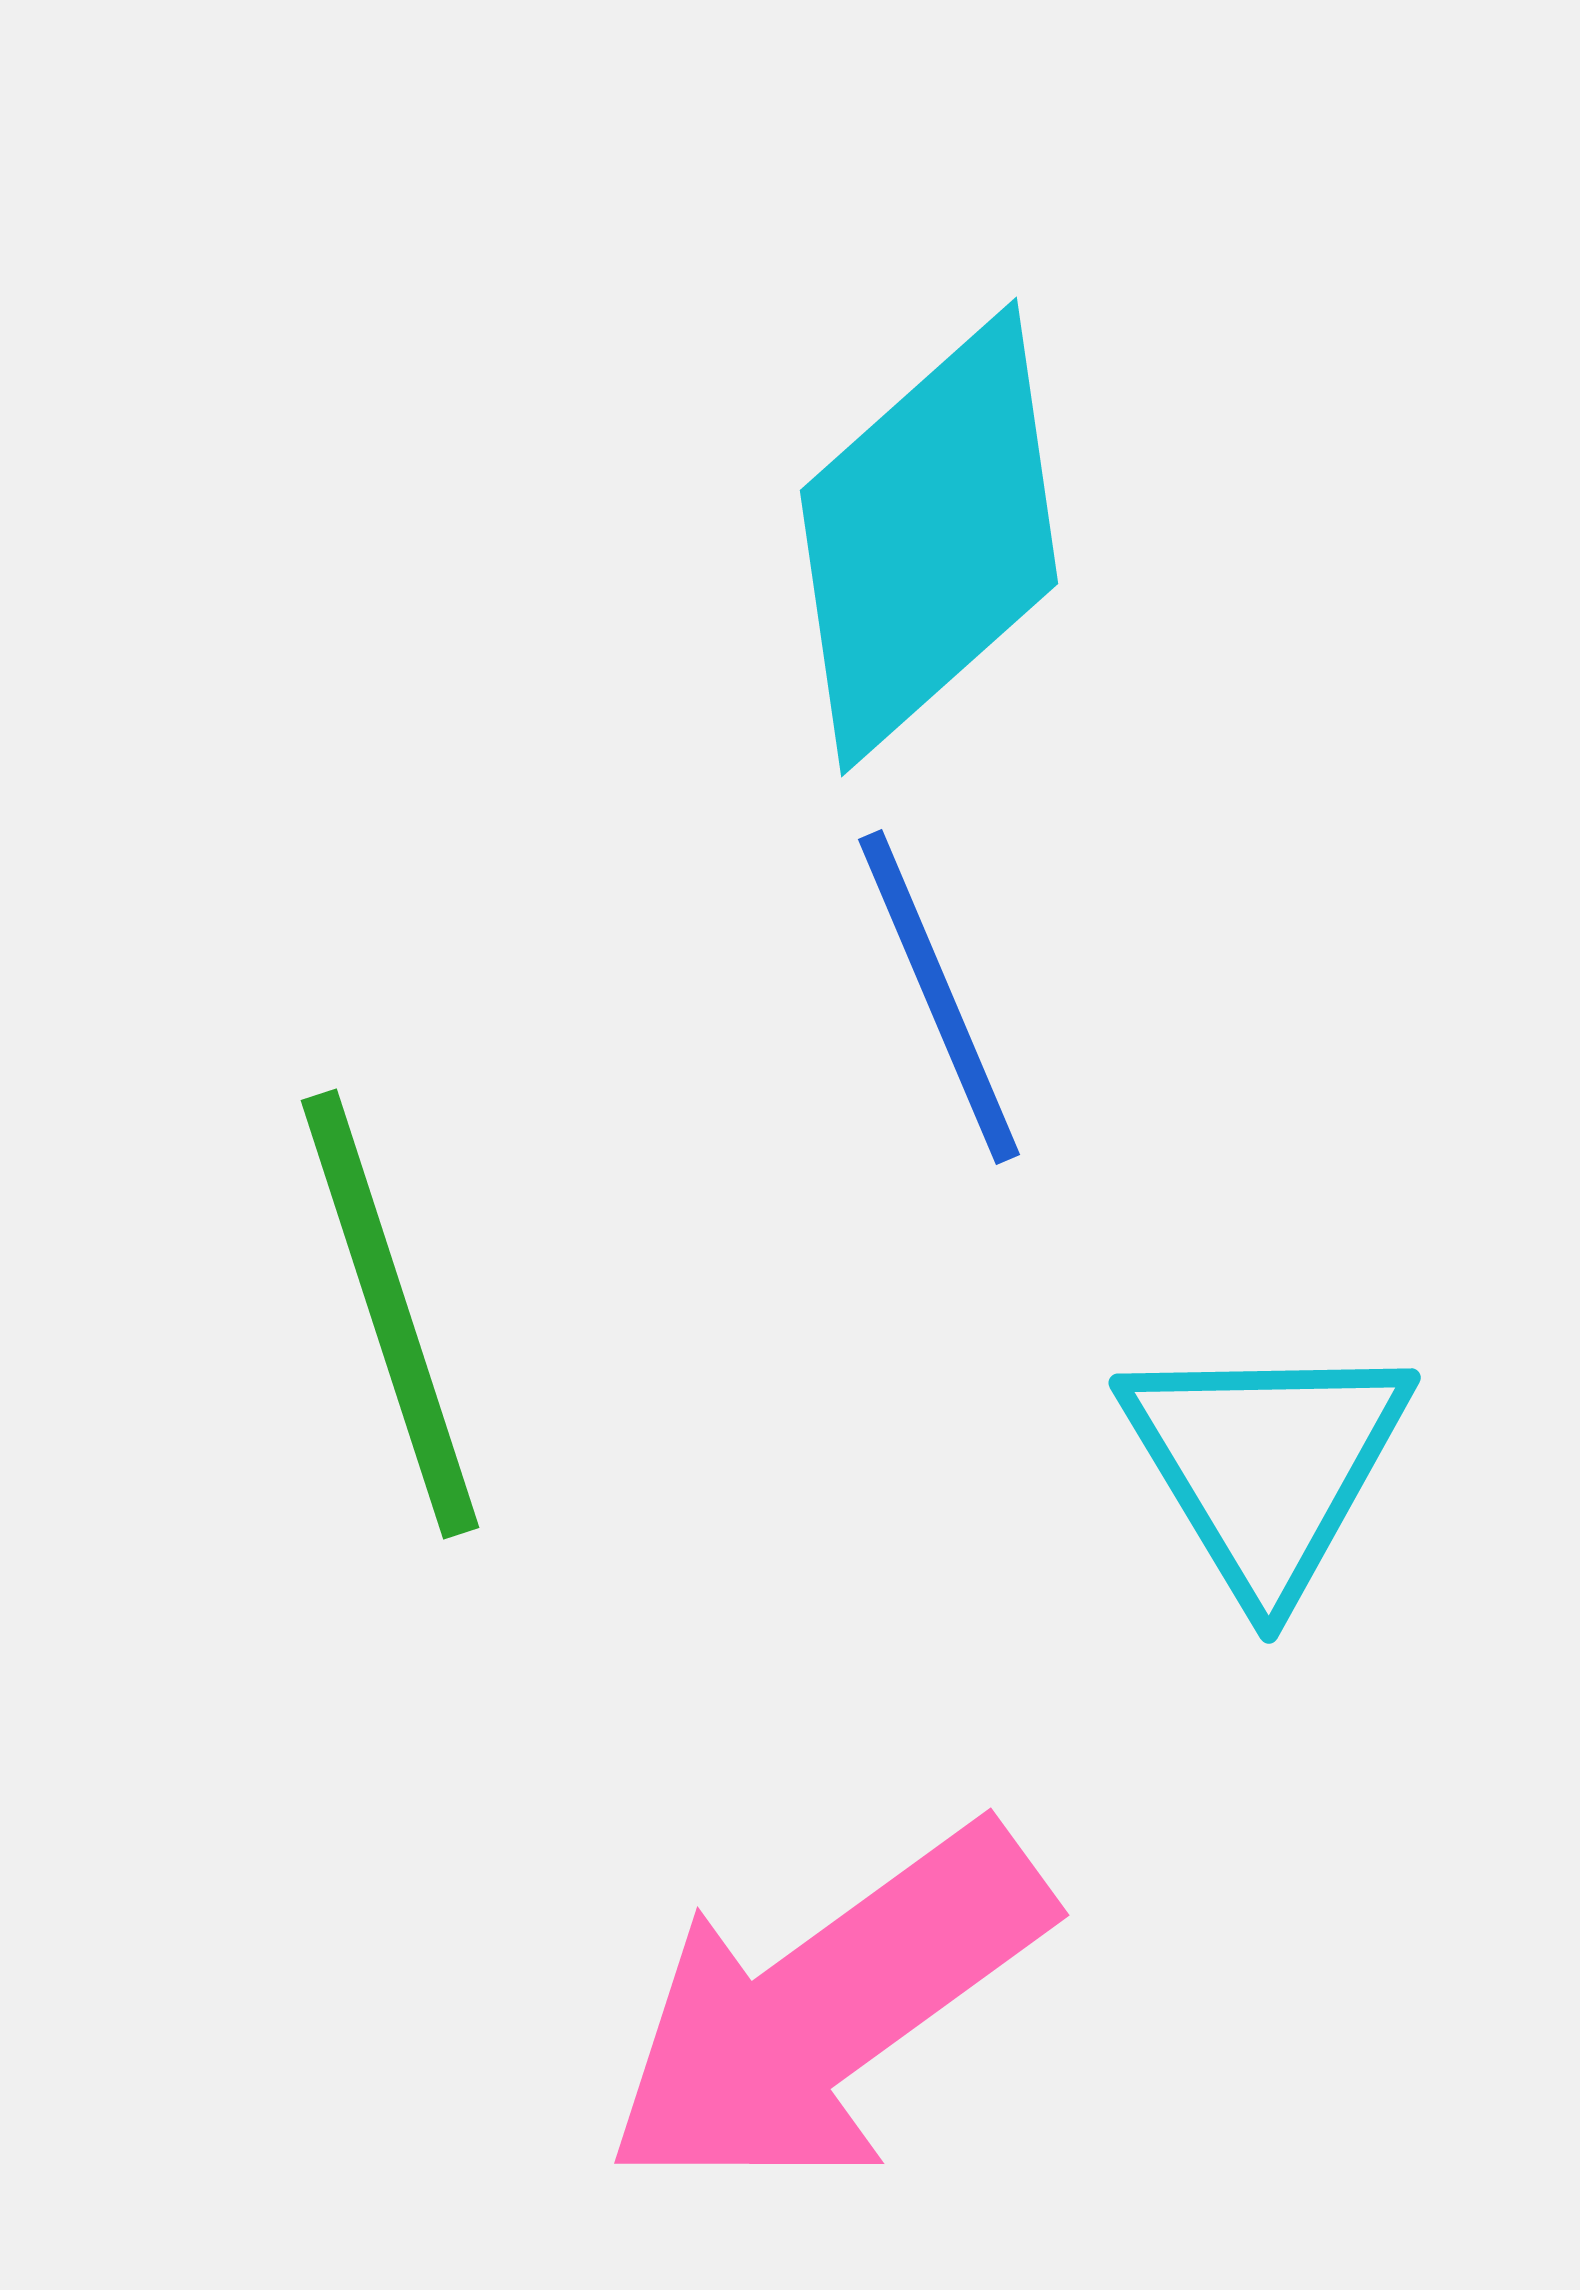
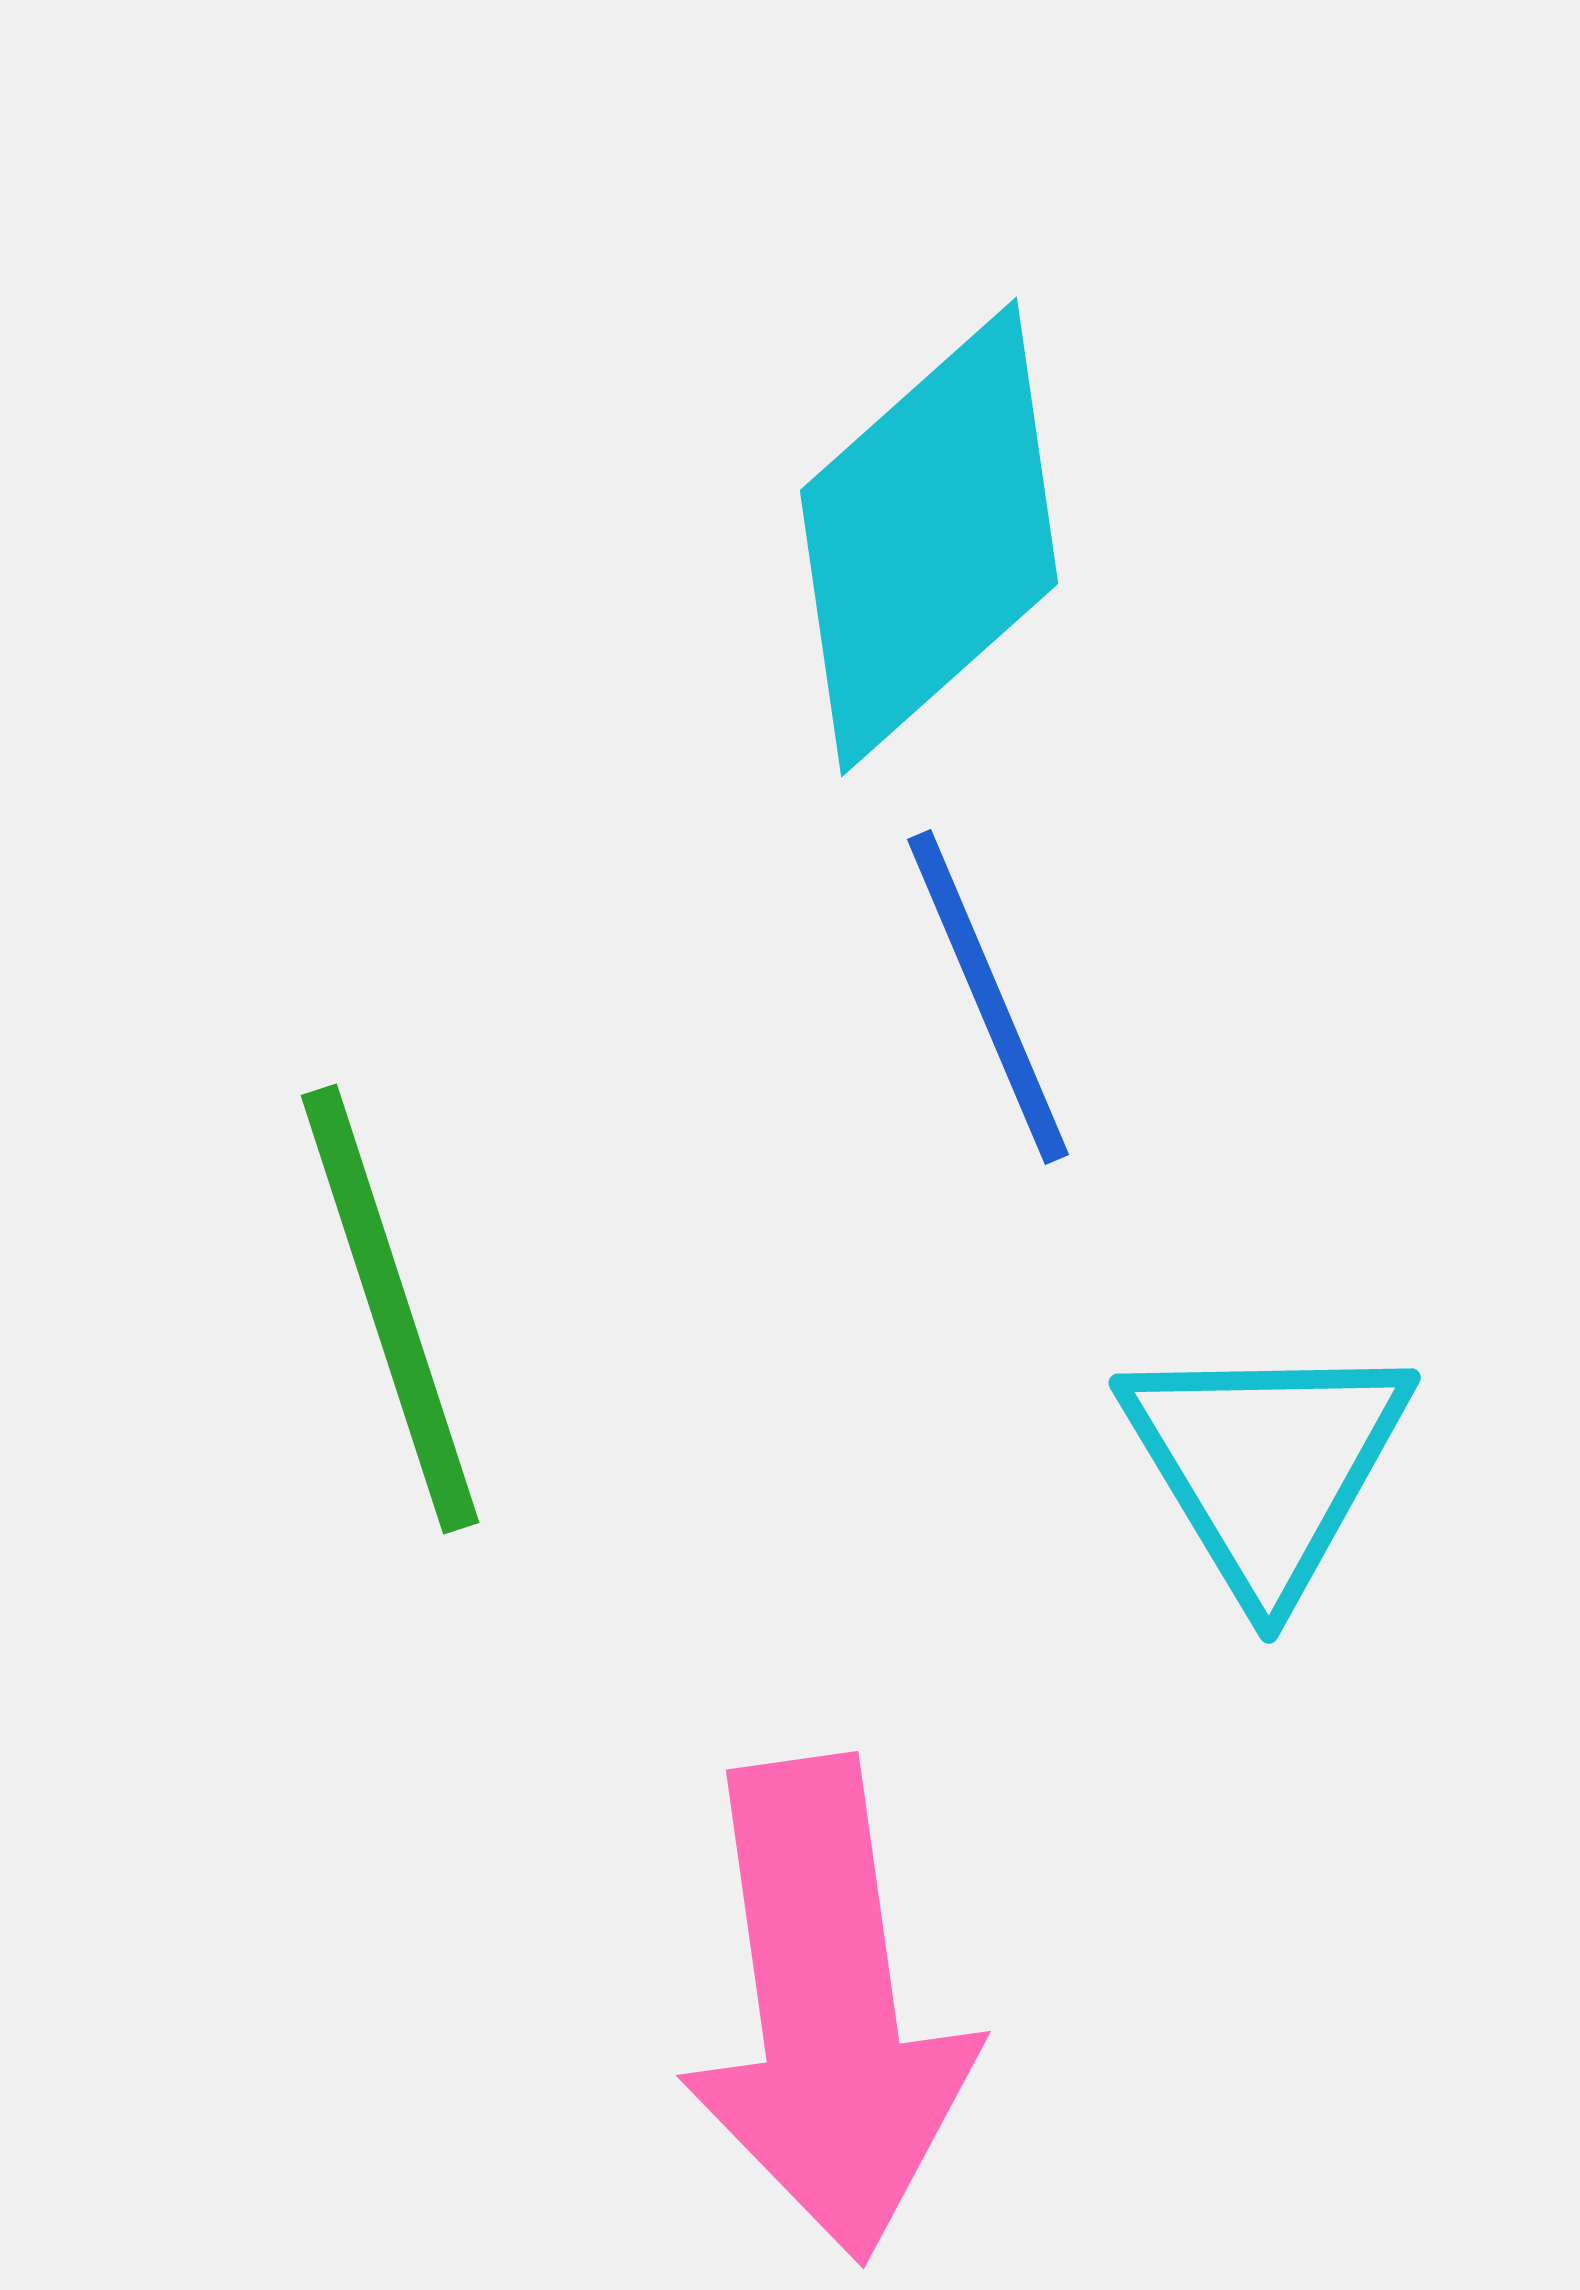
blue line: moved 49 px right
green line: moved 5 px up
pink arrow: rotated 62 degrees counterclockwise
